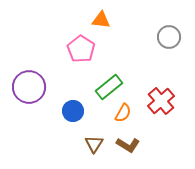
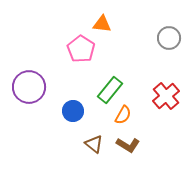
orange triangle: moved 1 px right, 4 px down
gray circle: moved 1 px down
green rectangle: moved 1 px right, 3 px down; rotated 12 degrees counterclockwise
red cross: moved 5 px right, 5 px up
orange semicircle: moved 2 px down
brown triangle: rotated 24 degrees counterclockwise
